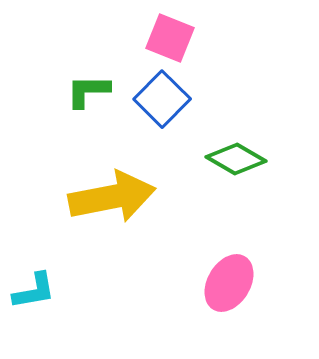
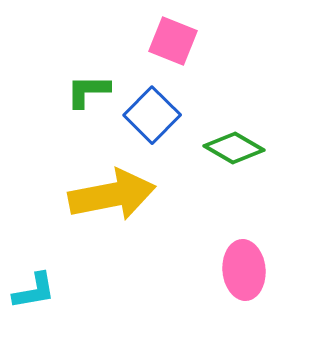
pink square: moved 3 px right, 3 px down
blue square: moved 10 px left, 16 px down
green diamond: moved 2 px left, 11 px up
yellow arrow: moved 2 px up
pink ellipse: moved 15 px right, 13 px up; rotated 36 degrees counterclockwise
